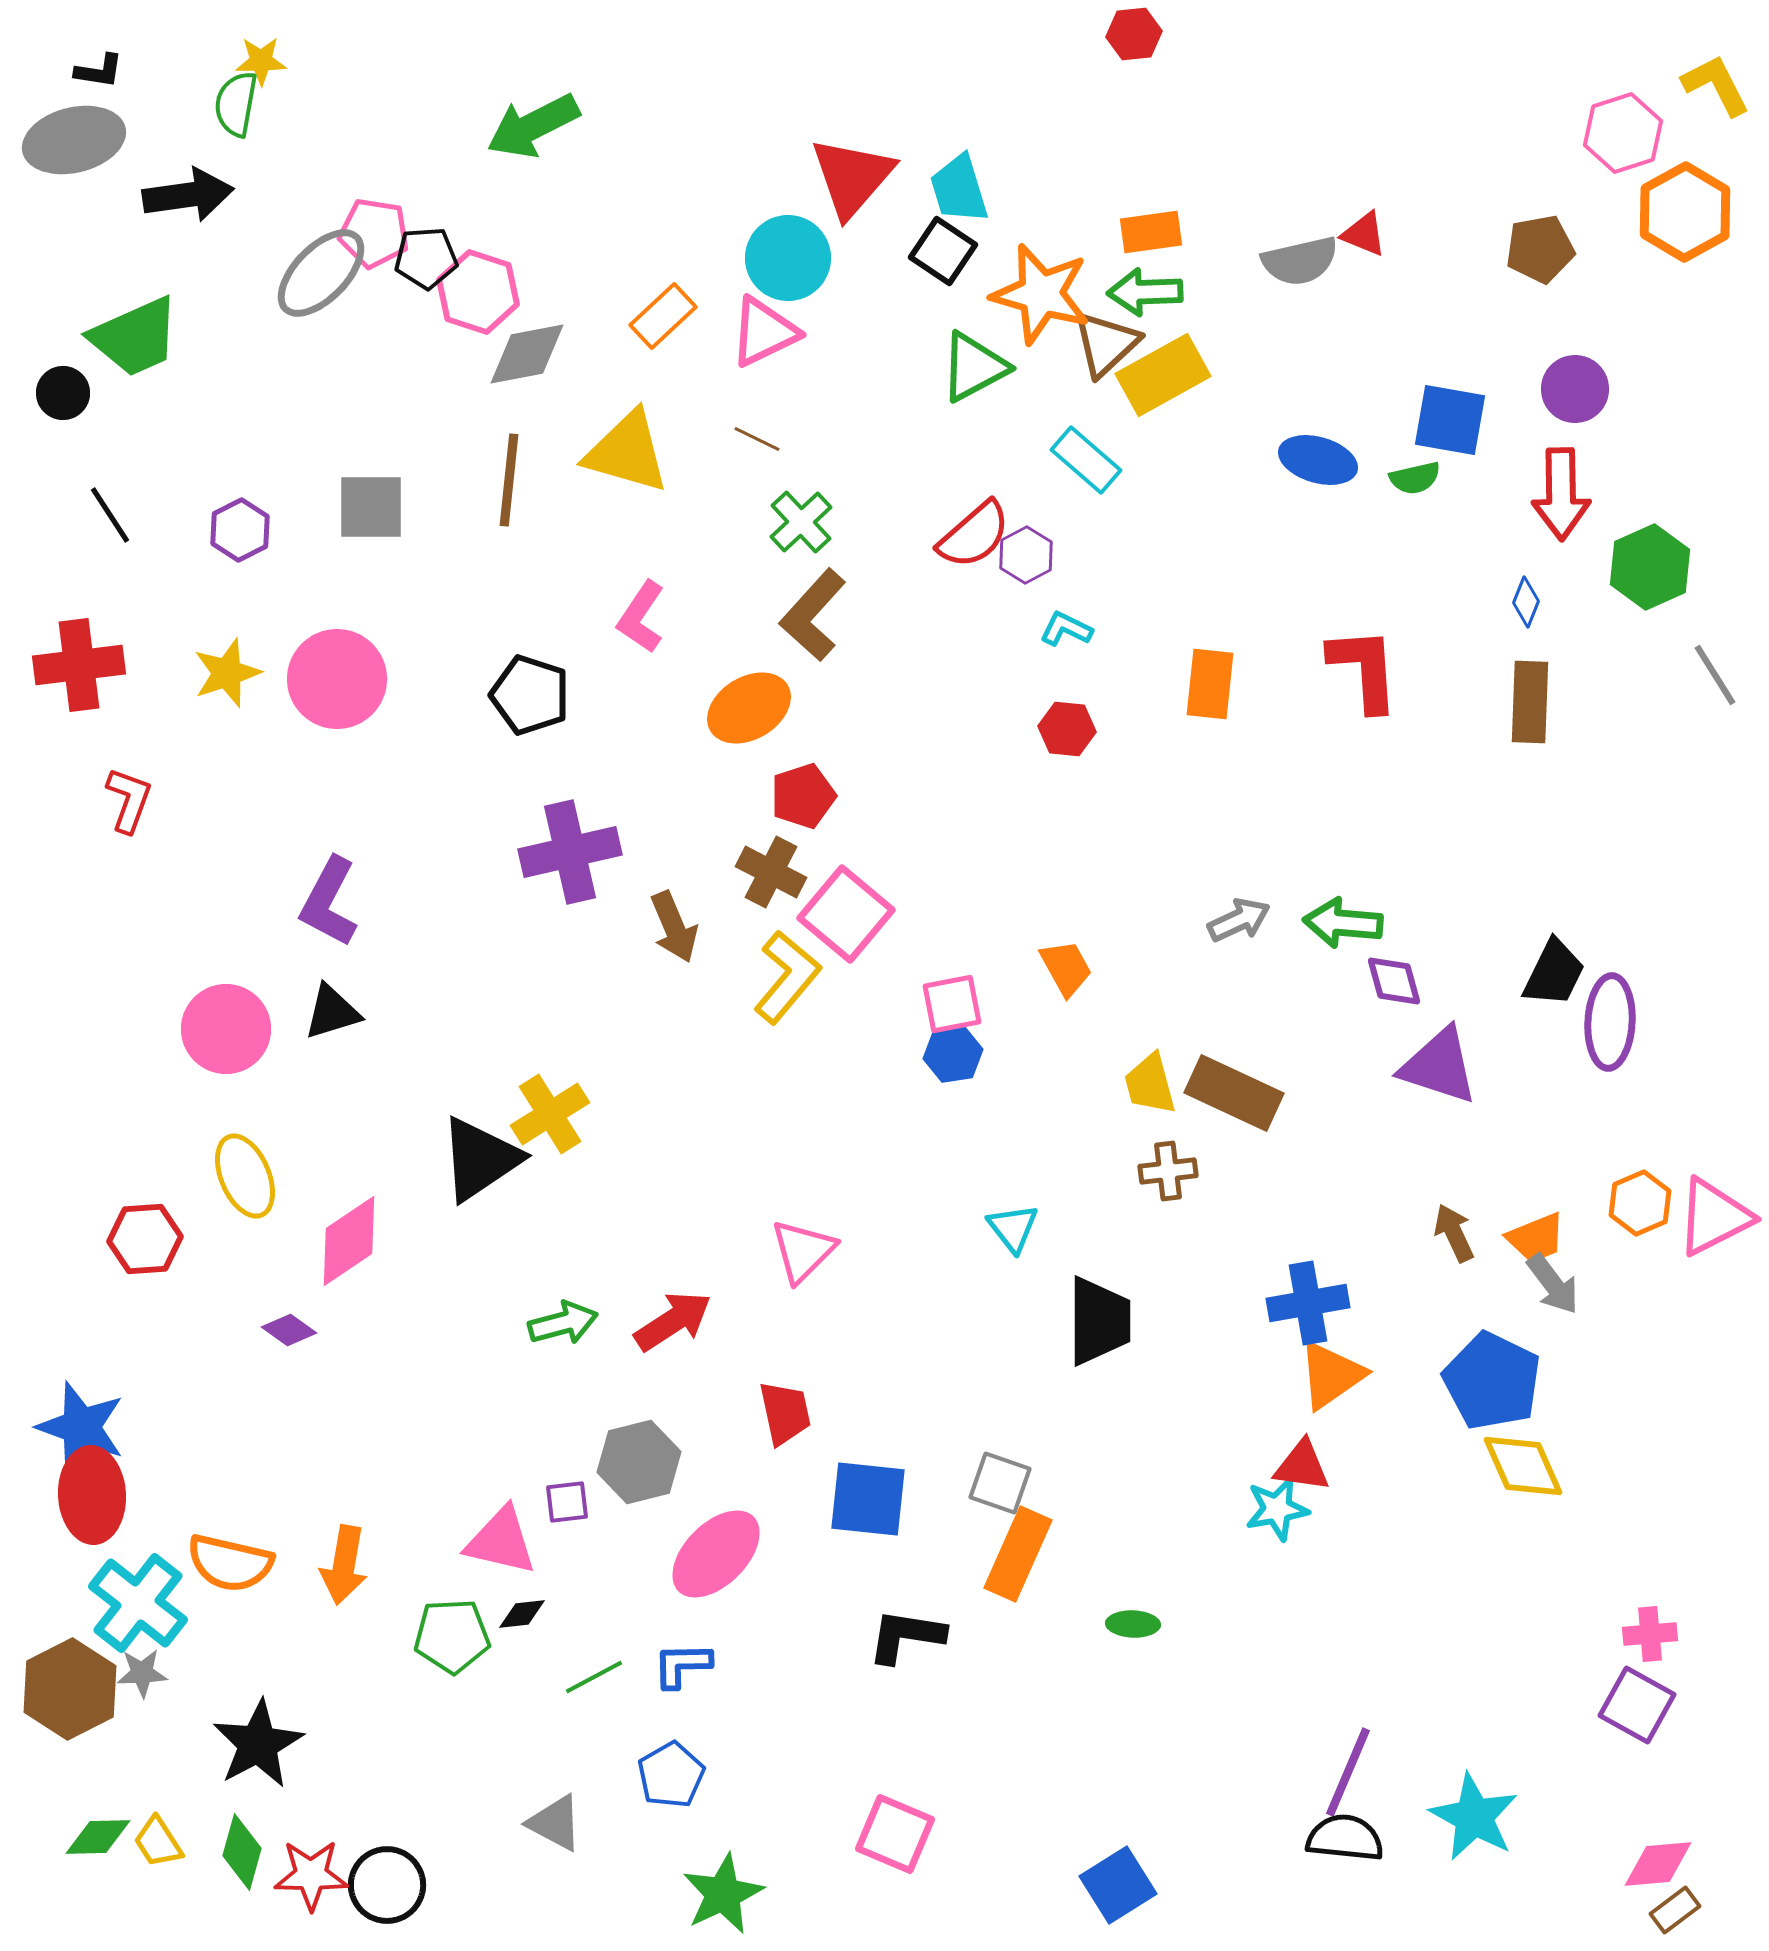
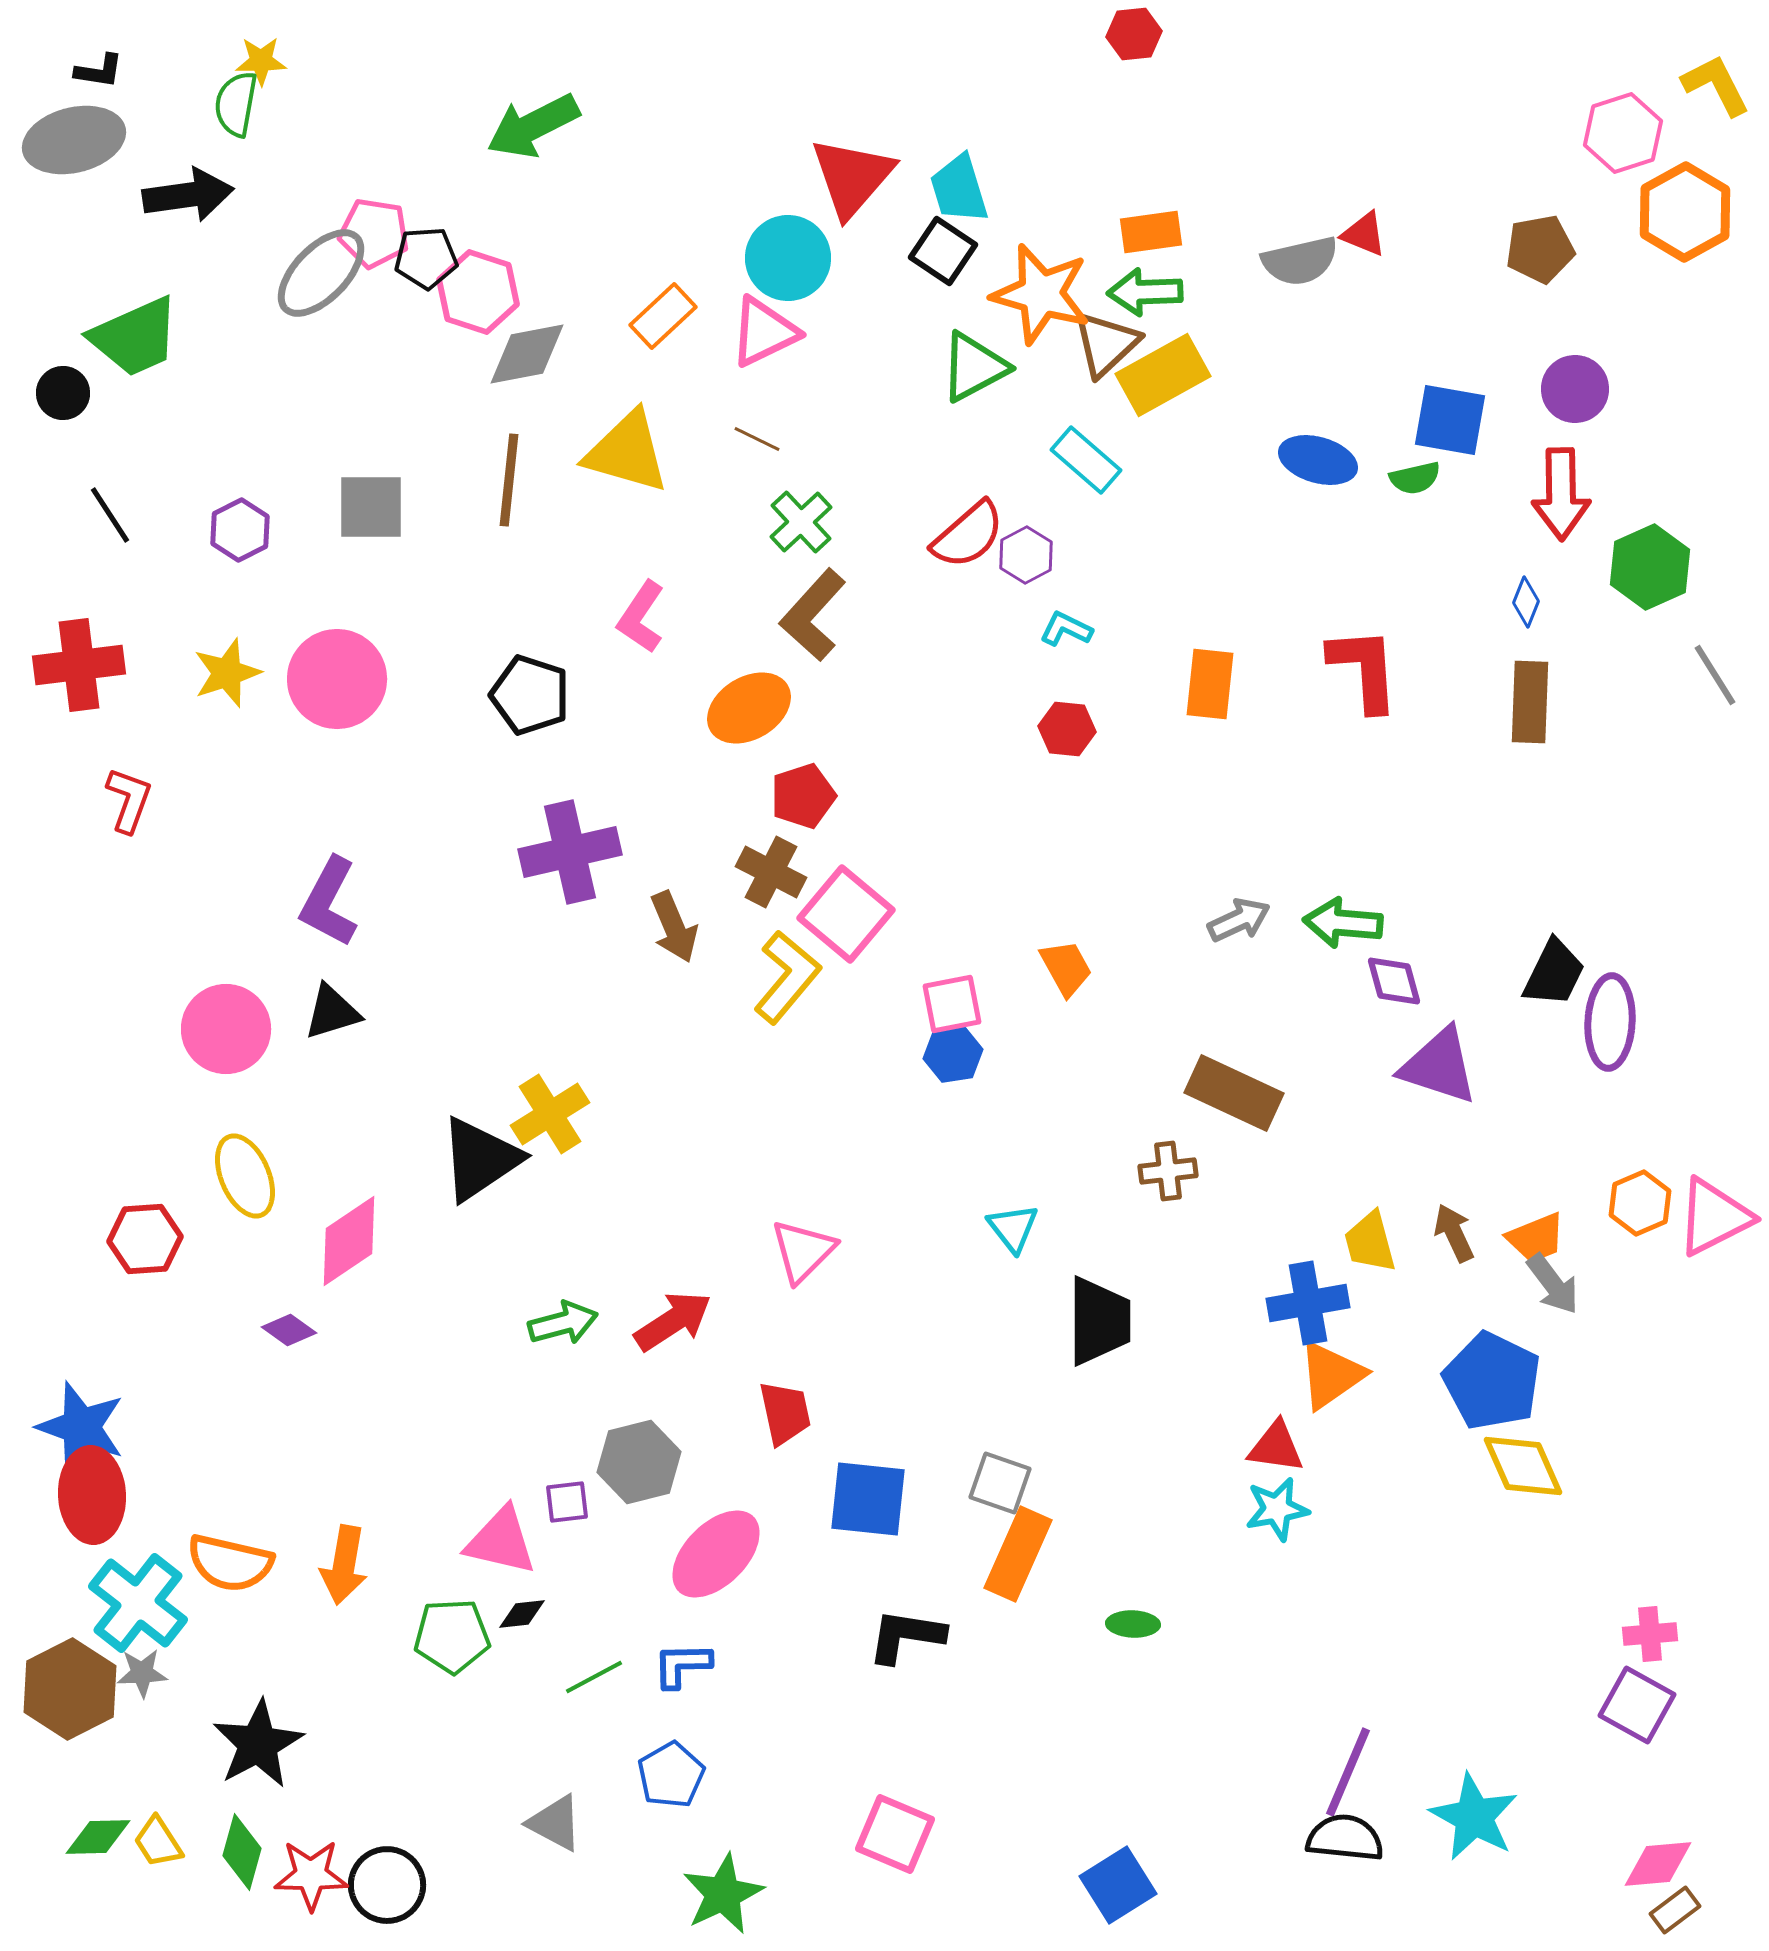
red semicircle at (974, 535): moved 6 px left
yellow trapezoid at (1150, 1084): moved 220 px right, 158 px down
red triangle at (1302, 1466): moved 26 px left, 19 px up
